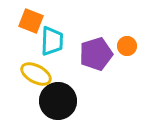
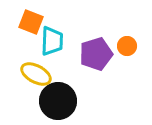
orange square: moved 1 px down
